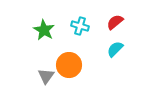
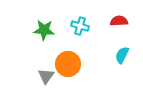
red semicircle: moved 4 px right, 1 px up; rotated 36 degrees clockwise
green star: rotated 25 degrees counterclockwise
cyan semicircle: moved 7 px right, 6 px down; rotated 18 degrees counterclockwise
orange circle: moved 1 px left, 1 px up
